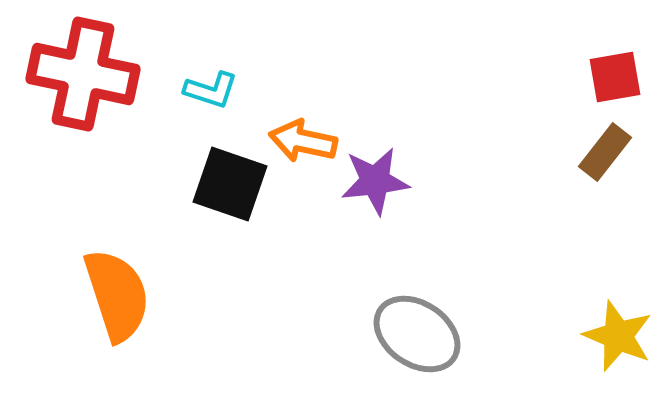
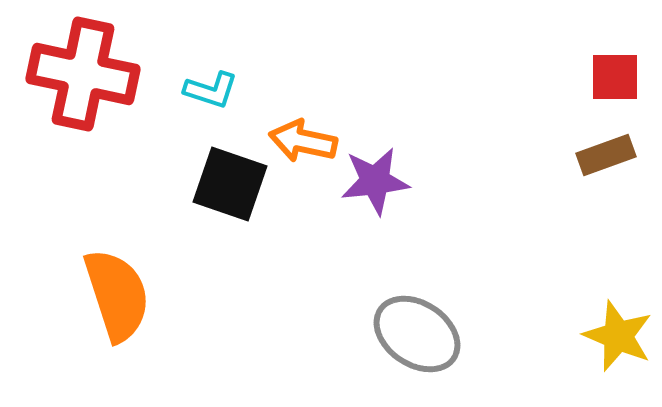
red square: rotated 10 degrees clockwise
brown rectangle: moved 1 px right, 3 px down; rotated 32 degrees clockwise
